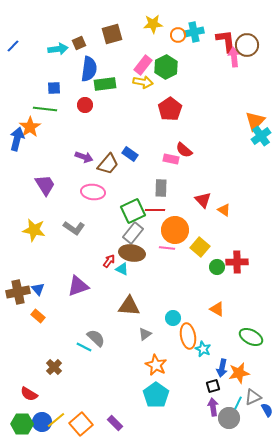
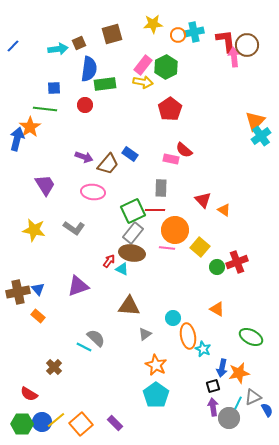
red cross at (237, 262): rotated 20 degrees counterclockwise
